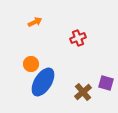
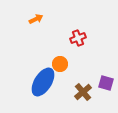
orange arrow: moved 1 px right, 3 px up
orange circle: moved 29 px right
